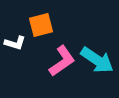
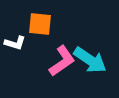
orange square: moved 1 px left, 1 px up; rotated 20 degrees clockwise
cyan arrow: moved 7 px left
